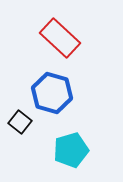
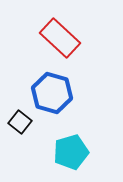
cyan pentagon: moved 2 px down
